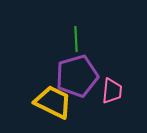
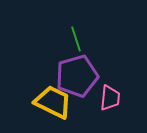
green line: rotated 15 degrees counterclockwise
pink trapezoid: moved 2 px left, 7 px down
